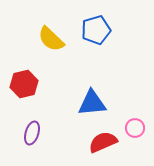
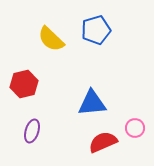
purple ellipse: moved 2 px up
